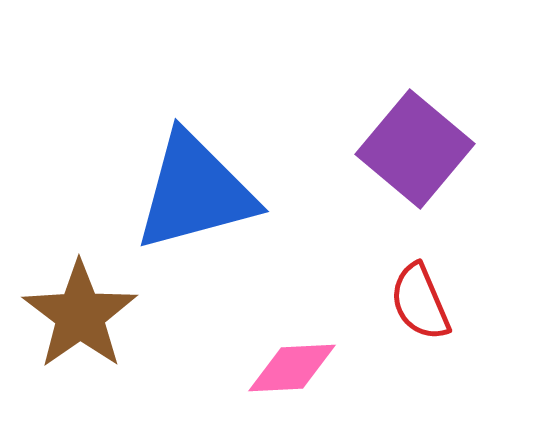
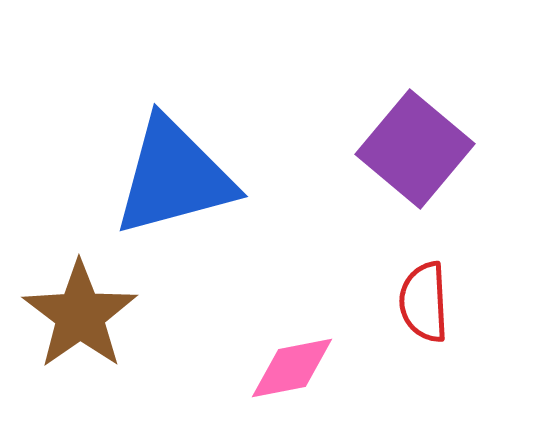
blue triangle: moved 21 px left, 15 px up
red semicircle: moved 4 px right; rotated 20 degrees clockwise
pink diamond: rotated 8 degrees counterclockwise
